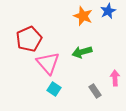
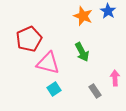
blue star: rotated 14 degrees counterclockwise
green arrow: rotated 102 degrees counterclockwise
pink triangle: rotated 35 degrees counterclockwise
cyan square: rotated 24 degrees clockwise
